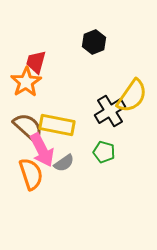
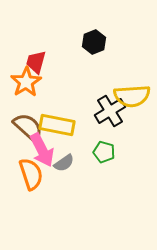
yellow semicircle: rotated 51 degrees clockwise
